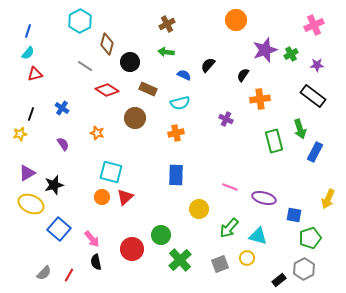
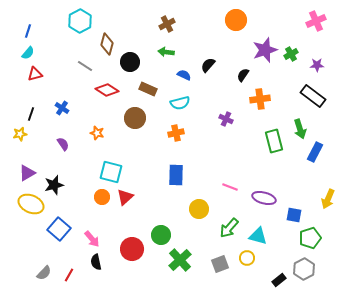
pink cross at (314, 25): moved 2 px right, 4 px up
